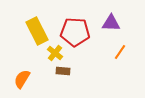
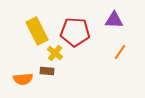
purple triangle: moved 3 px right, 3 px up
brown rectangle: moved 16 px left
orange semicircle: moved 1 px right; rotated 126 degrees counterclockwise
